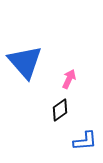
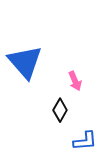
pink arrow: moved 6 px right, 2 px down; rotated 132 degrees clockwise
black diamond: rotated 25 degrees counterclockwise
